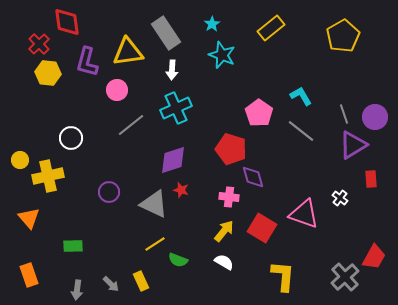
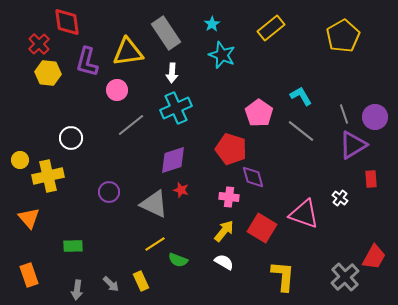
white arrow at (172, 70): moved 3 px down
